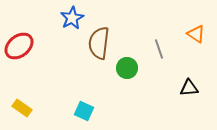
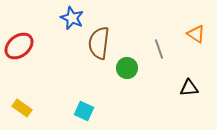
blue star: rotated 20 degrees counterclockwise
